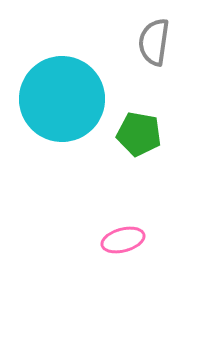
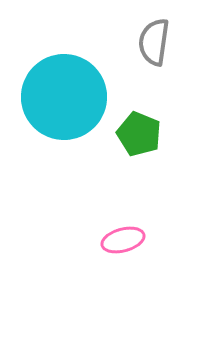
cyan circle: moved 2 px right, 2 px up
green pentagon: rotated 12 degrees clockwise
